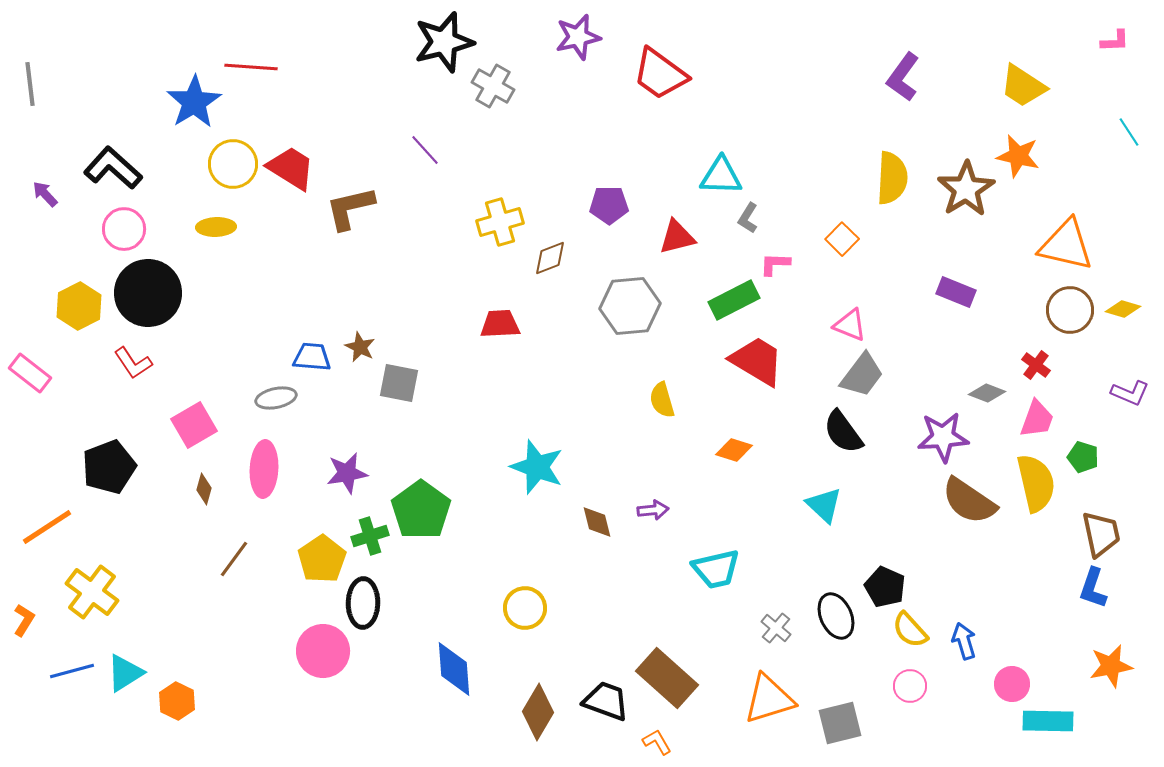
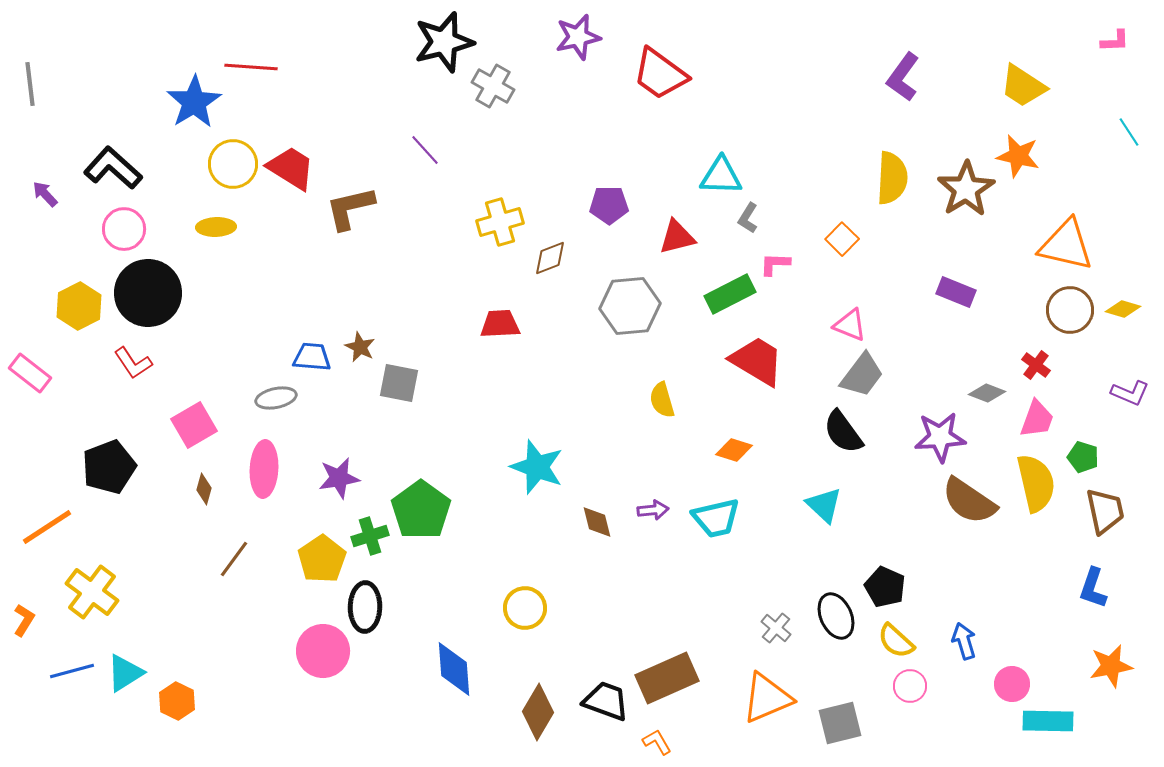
green rectangle at (734, 300): moved 4 px left, 6 px up
purple star at (943, 437): moved 3 px left
purple star at (347, 473): moved 8 px left, 5 px down
brown trapezoid at (1101, 534): moved 4 px right, 23 px up
cyan trapezoid at (716, 569): moved 51 px up
black ellipse at (363, 603): moved 2 px right, 4 px down
yellow semicircle at (910, 630): moved 14 px left, 11 px down; rotated 6 degrees counterclockwise
brown rectangle at (667, 678): rotated 66 degrees counterclockwise
orange triangle at (769, 699): moved 2 px left, 1 px up; rotated 6 degrees counterclockwise
